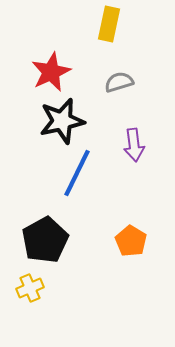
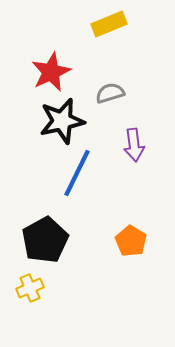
yellow rectangle: rotated 56 degrees clockwise
gray semicircle: moved 9 px left, 11 px down
